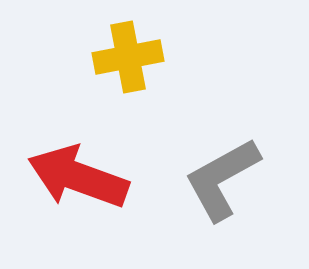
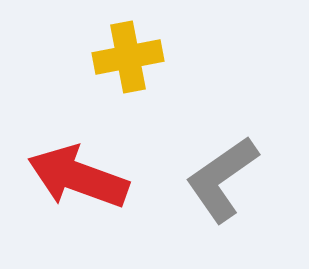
gray L-shape: rotated 6 degrees counterclockwise
